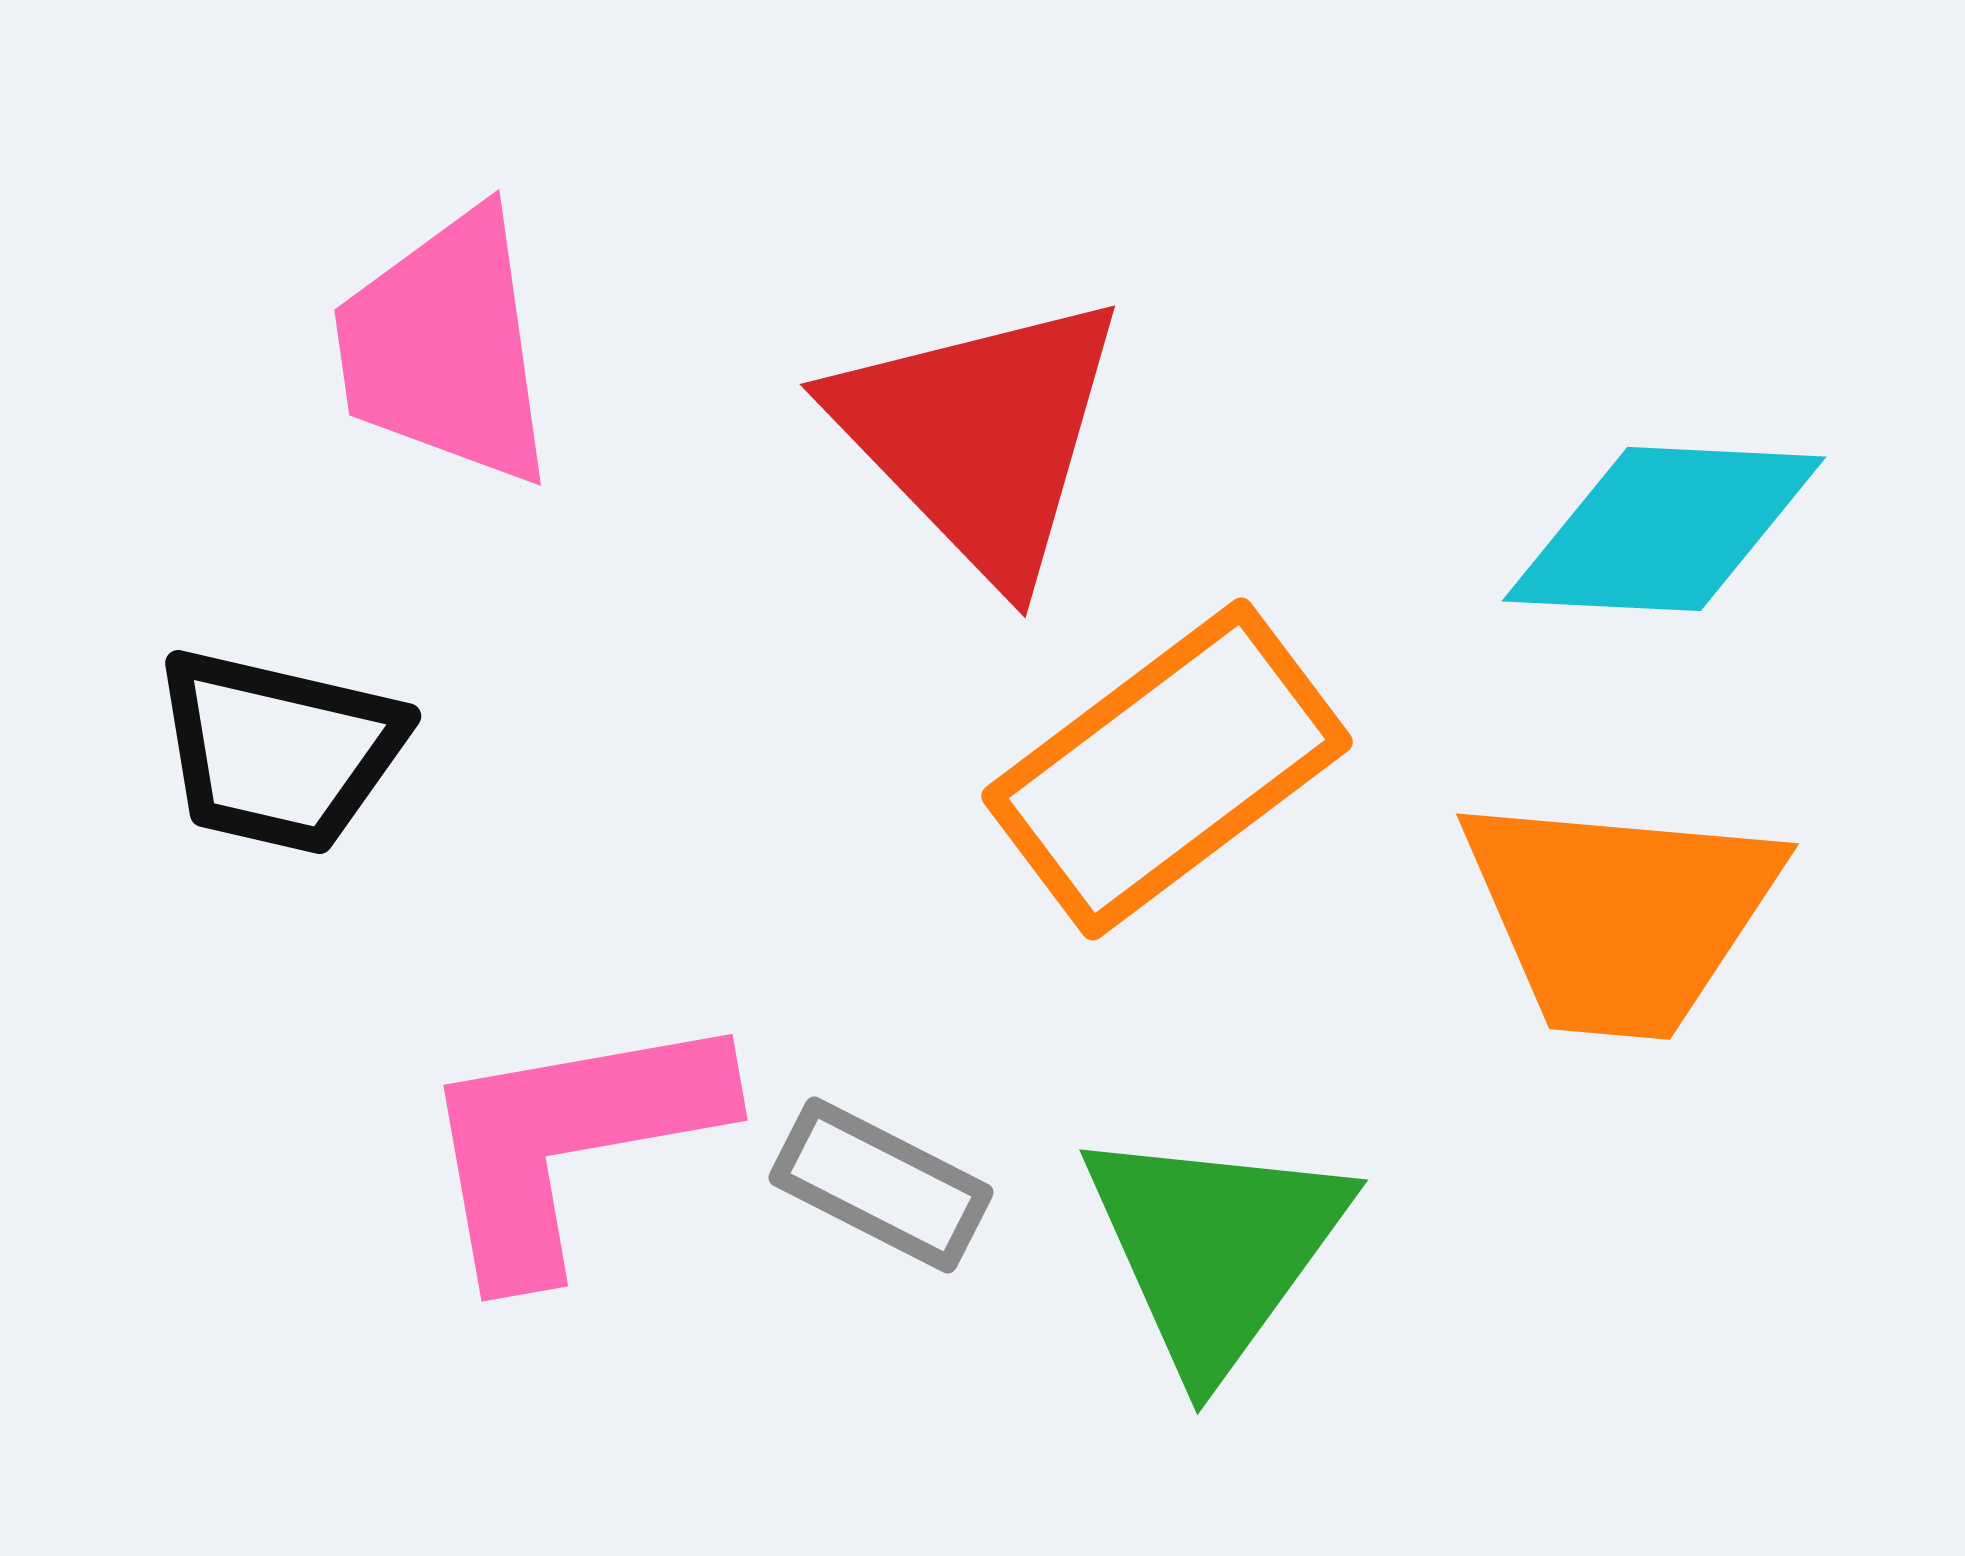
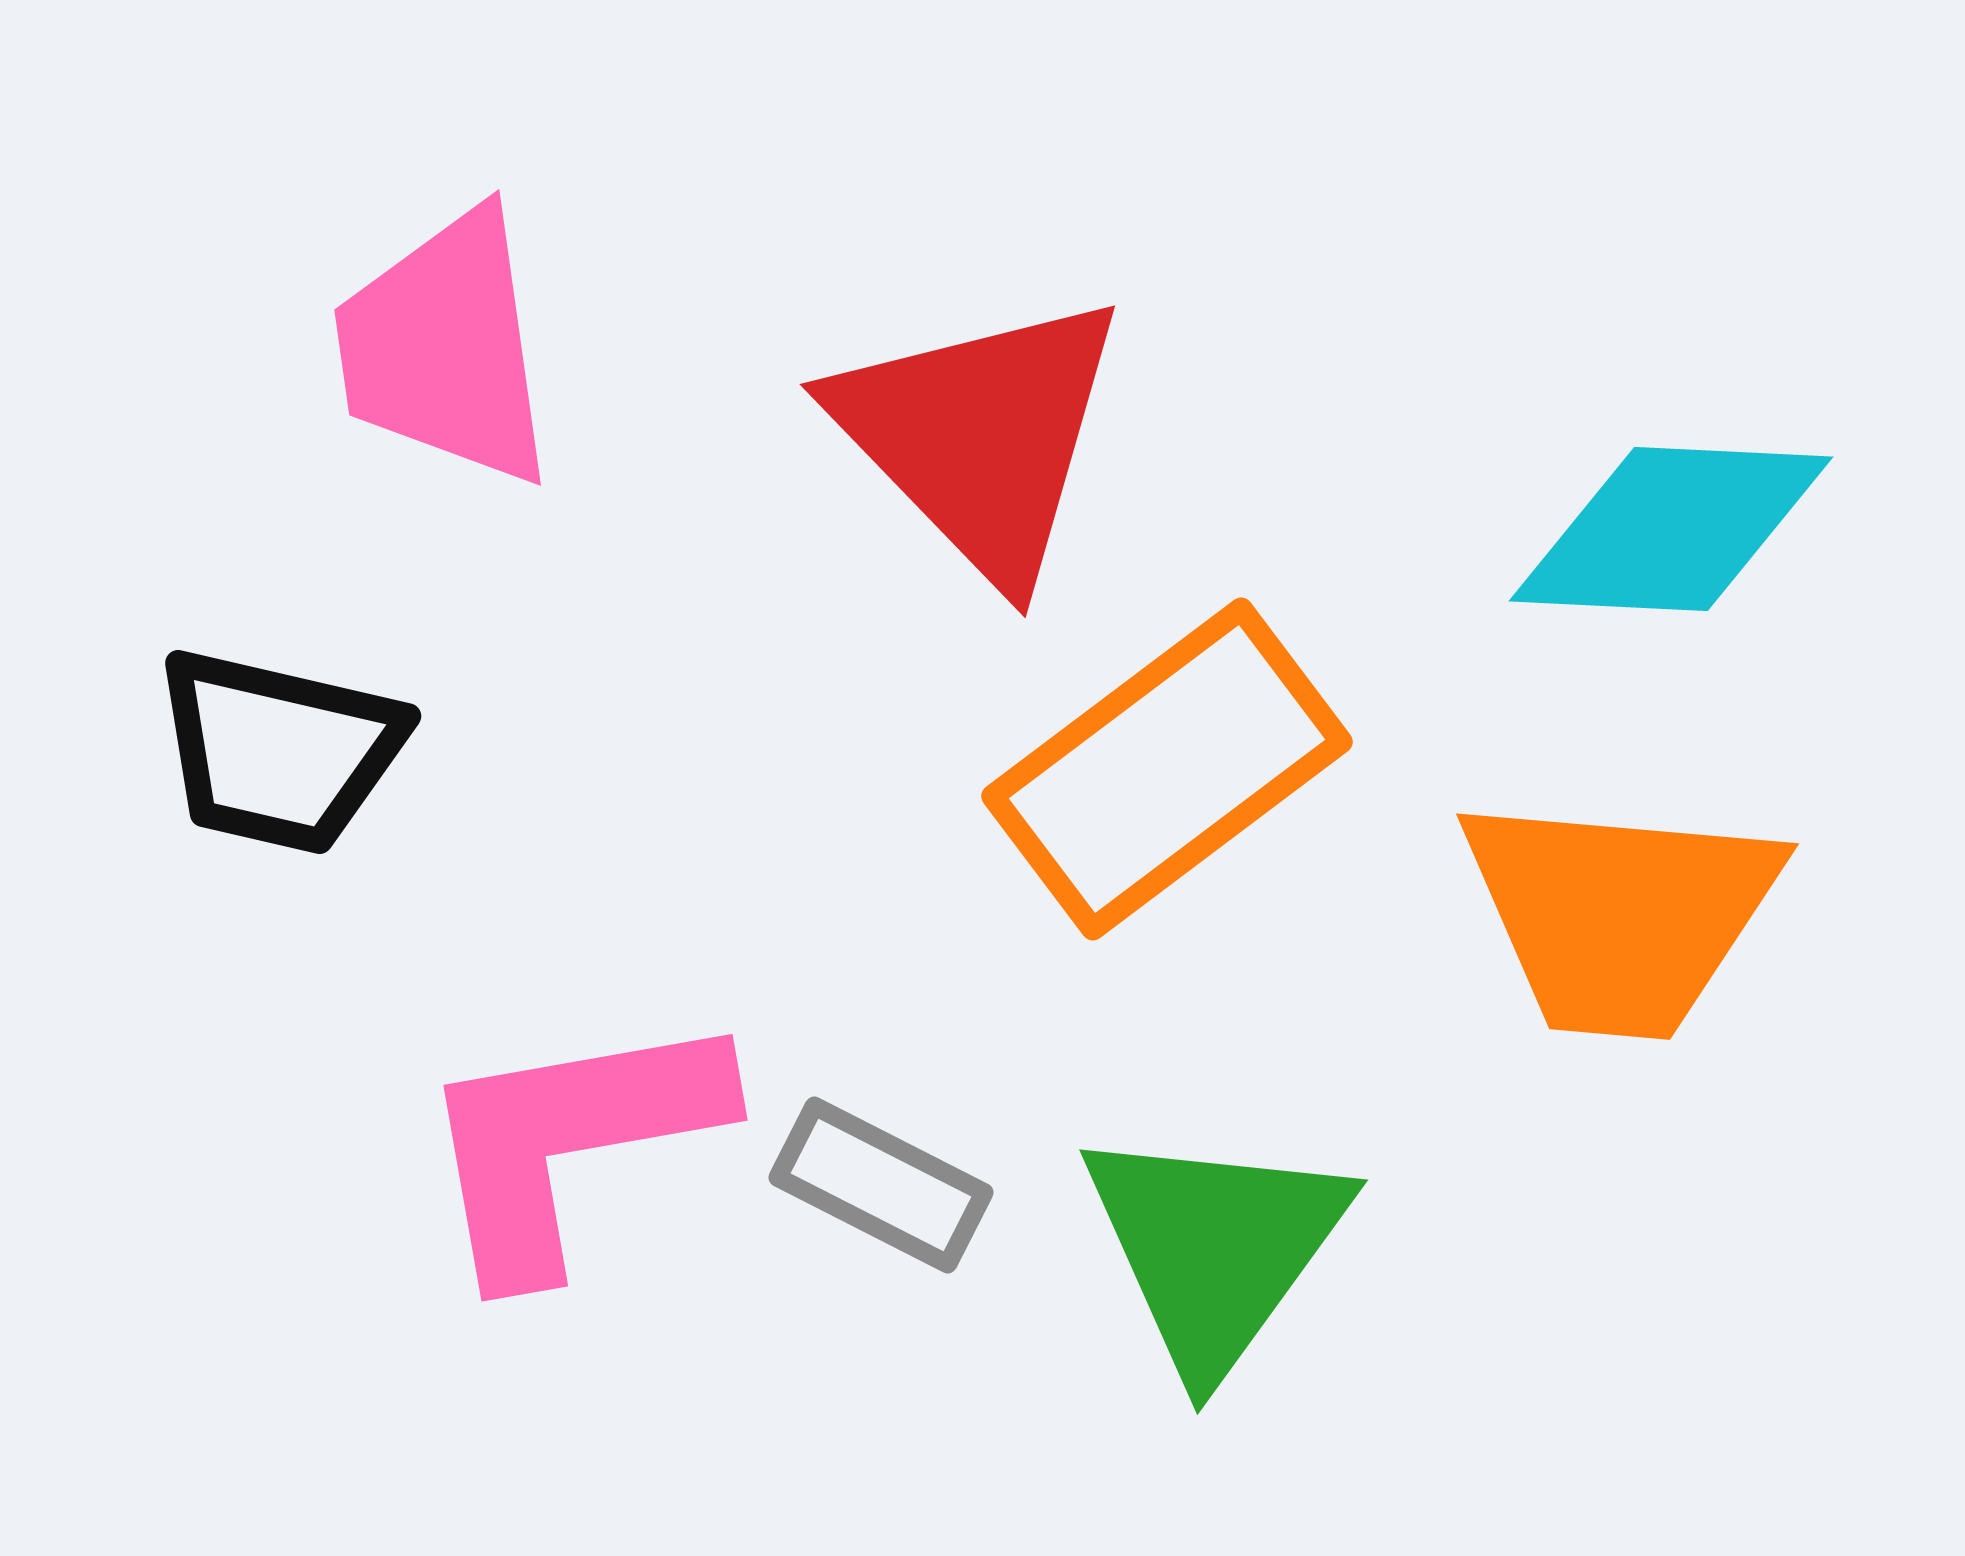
cyan diamond: moved 7 px right
